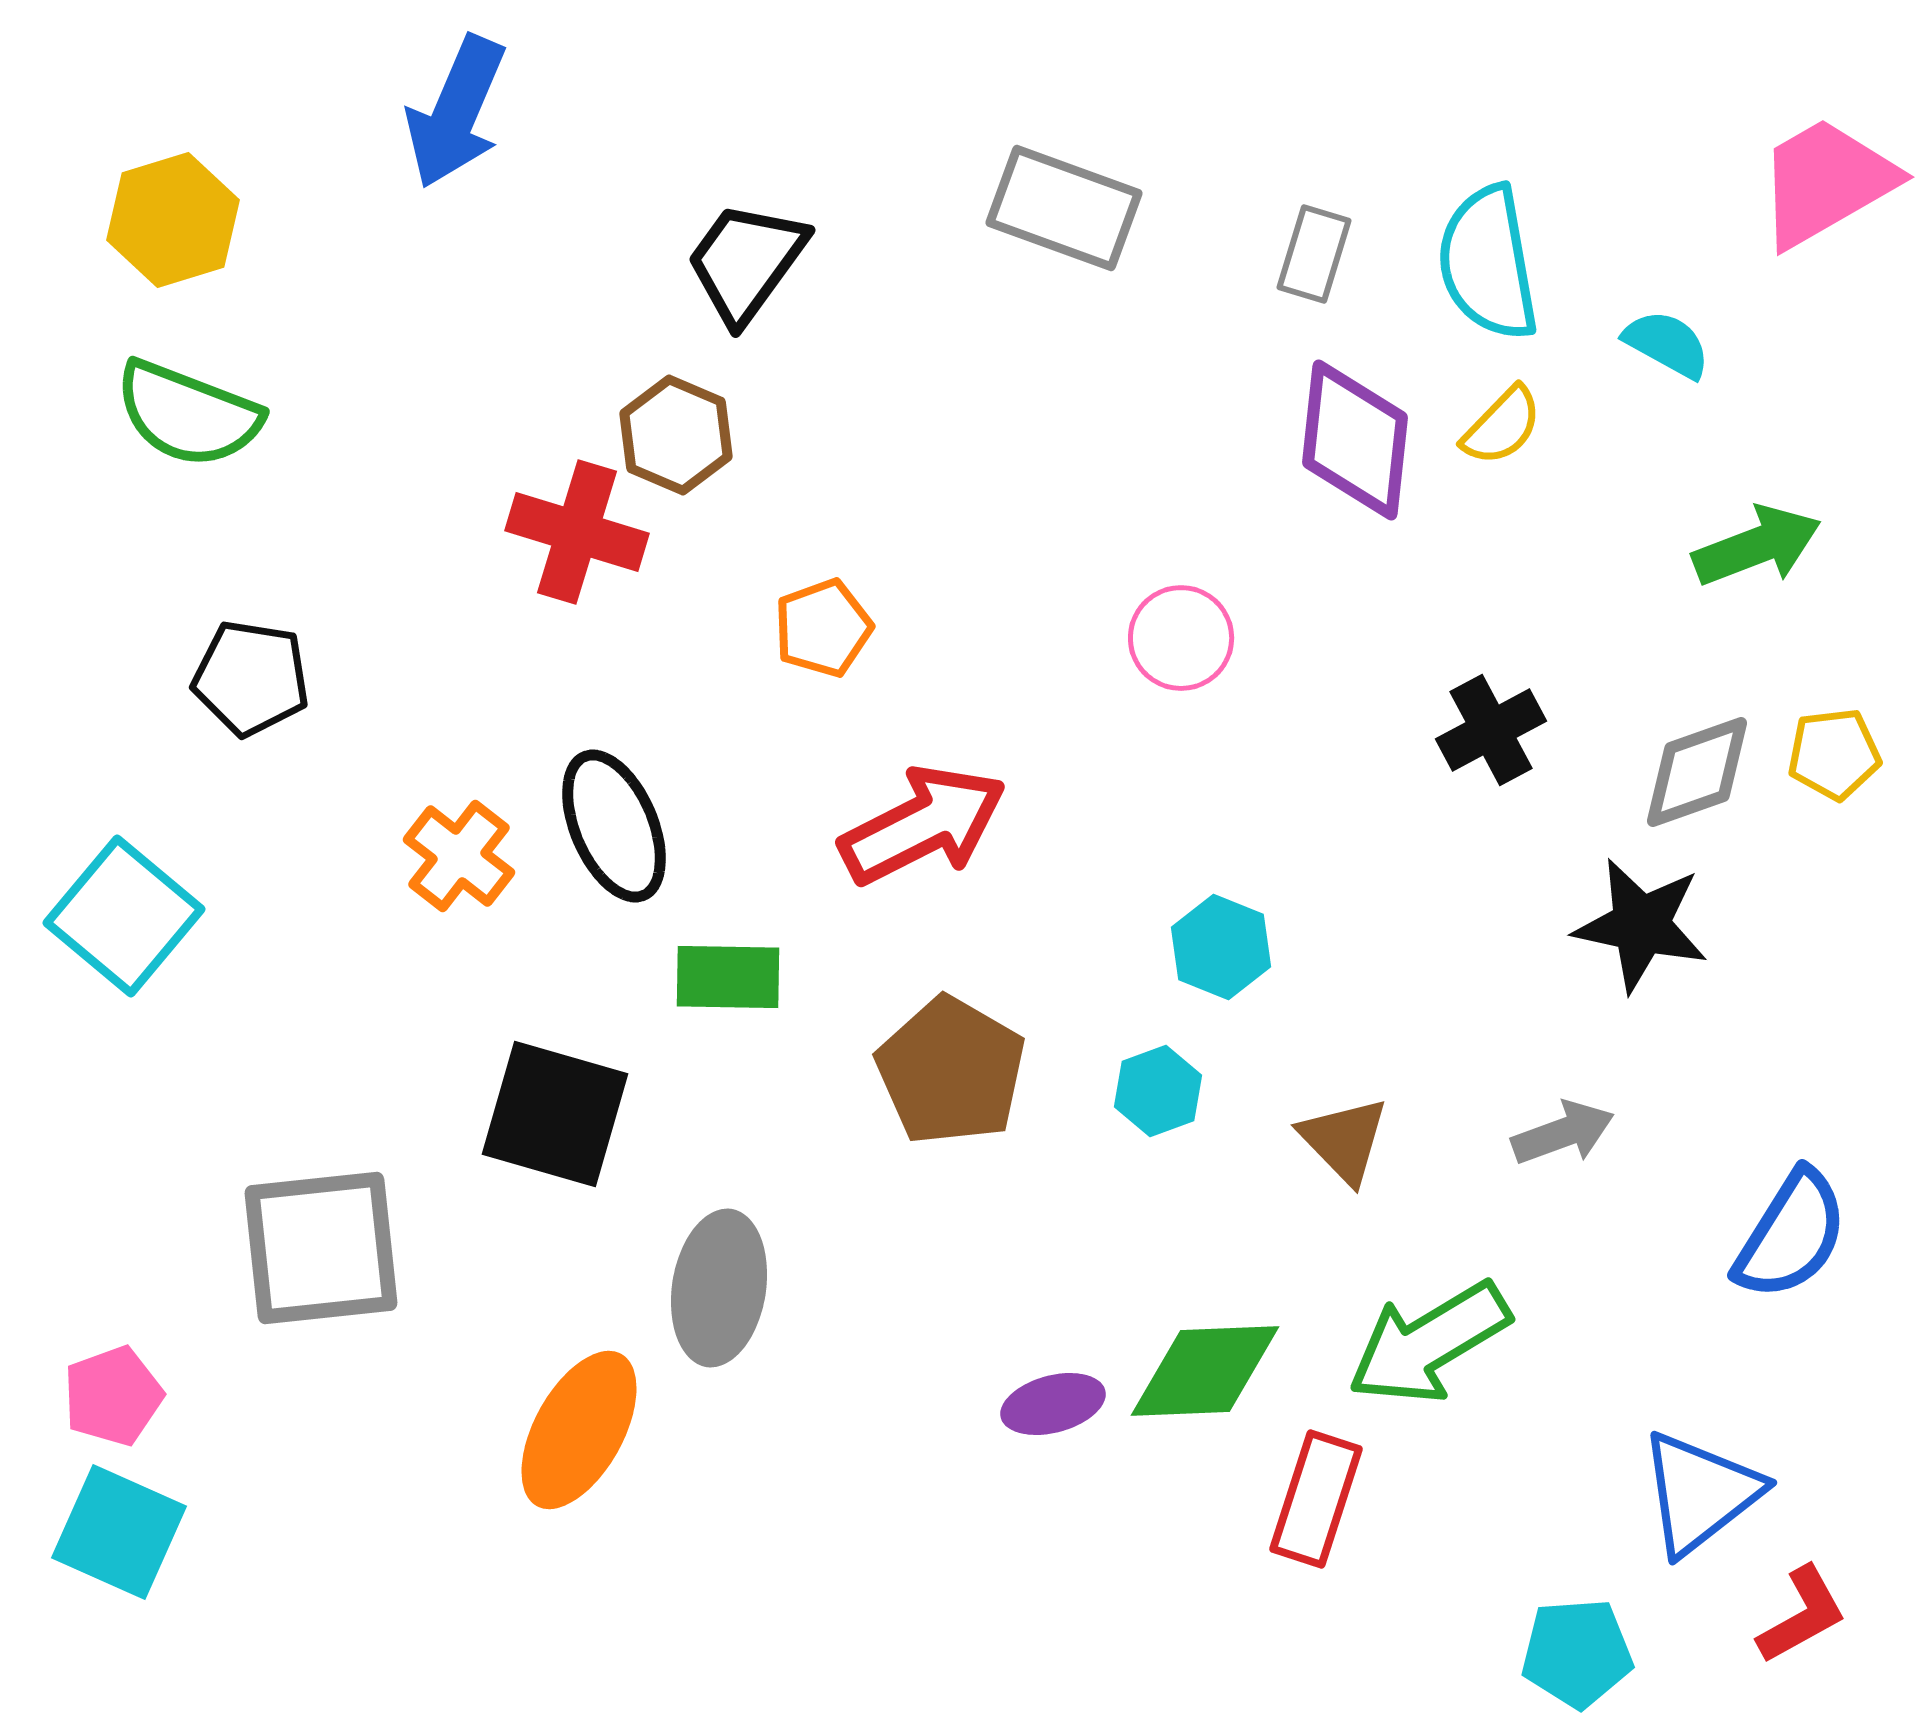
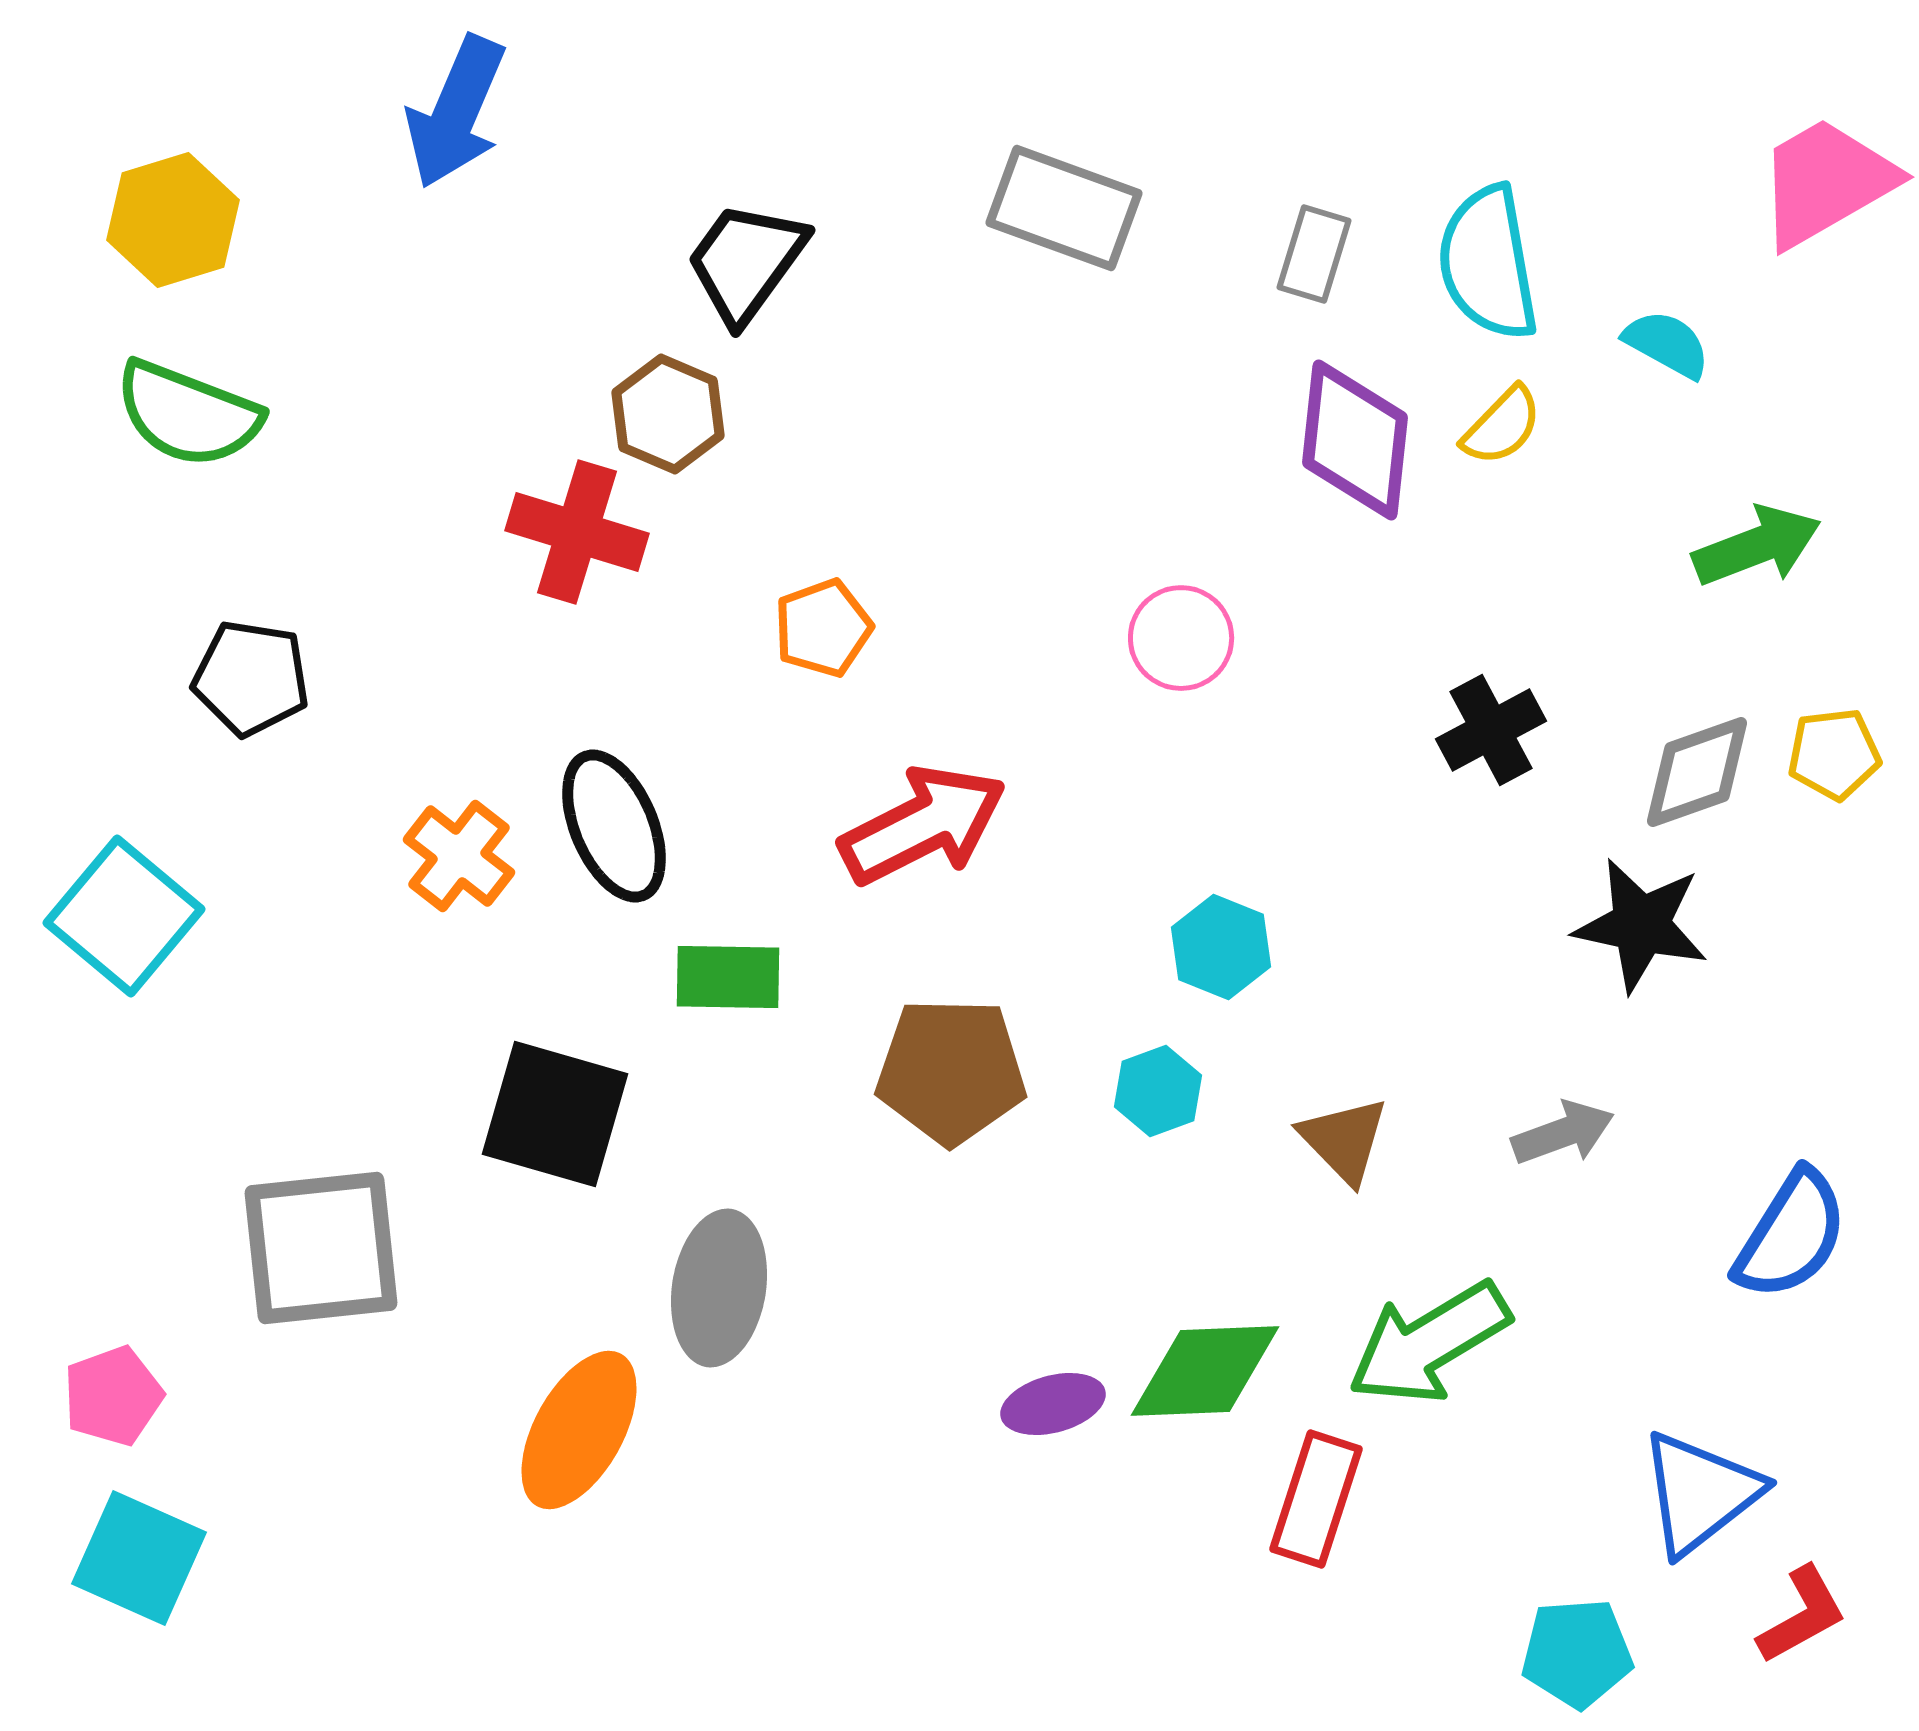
brown hexagon at (676, 435): moved 8 px left, 21 px up
brown pentagon at (951, 1071): rotated 29 degrees counterclockwise
cyan square at (119, 1532): moved 20 px right, 26 px down
